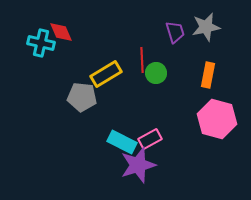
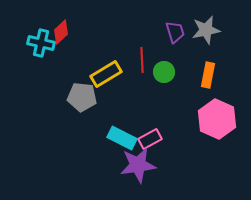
gray star: moved 3 px down
red diamond: rotated 70 degrees clockwise
green circle: moved 8 px right, 1 px up
pink hexagon: rotated 9 degrees clockwise
cyan rectangle: moved 4 px up
purple star: rotated 9 degrees clockwise
